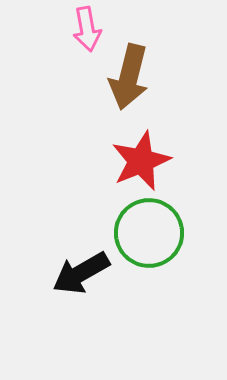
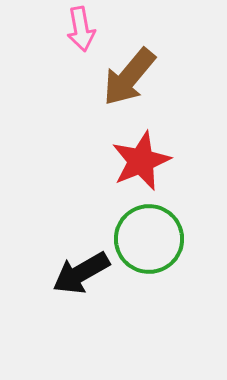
pink arrow: moved 6 px left
brown arrow: rotated 26 degrees clockwise
green circle: moved 6 px down
